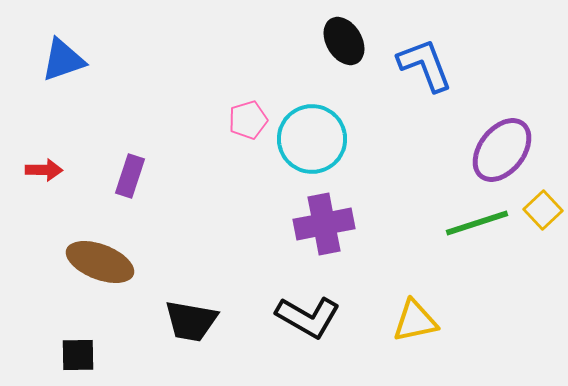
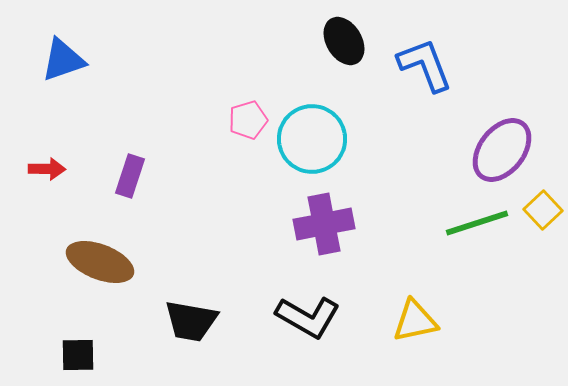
red arrow: moved 3 px right, 1 px up
